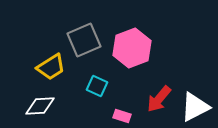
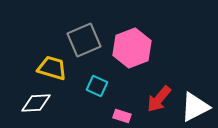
yellow trapezoid: moved 1 px right, 1 px down; rotated 132 degrees counterclockwise
white diamond: moved 4 px left, 3 px up
